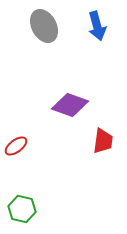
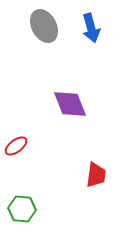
blue arrow: moved 6 px left, 2 px down
purple diamond: moved 1 px up; rotated 48 degrees clockwise
red trapezoid: moved 7 px left, 34 px down
green hexagon: rotated 8 degrees counterclockwise
